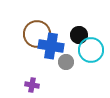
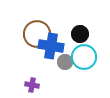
black circle: moved 1 px right, 1 px up
cyan circle: moved 7 px left, 7 px down
gray circle: moved 1 px left
